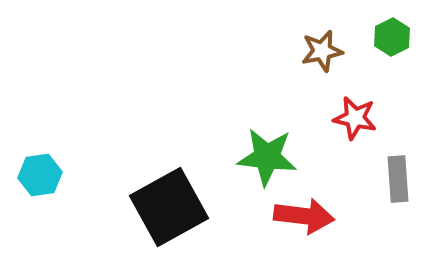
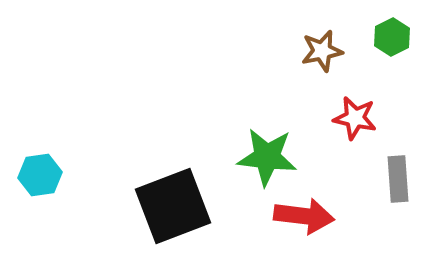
black square: moved 4 px right, 1 px up; rotated 8 degrees clockwise
